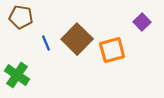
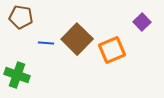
blue line: rotated 63 degrees counterclockwise
orange square: rotated 8 degrees counterclockwise
green cross: rotated 15 degrees counterclockwise
